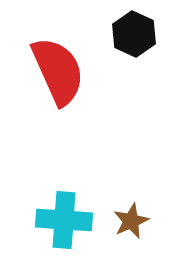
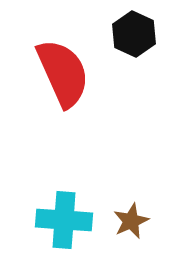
red semicircle: moved 5 px right, 2 px down
